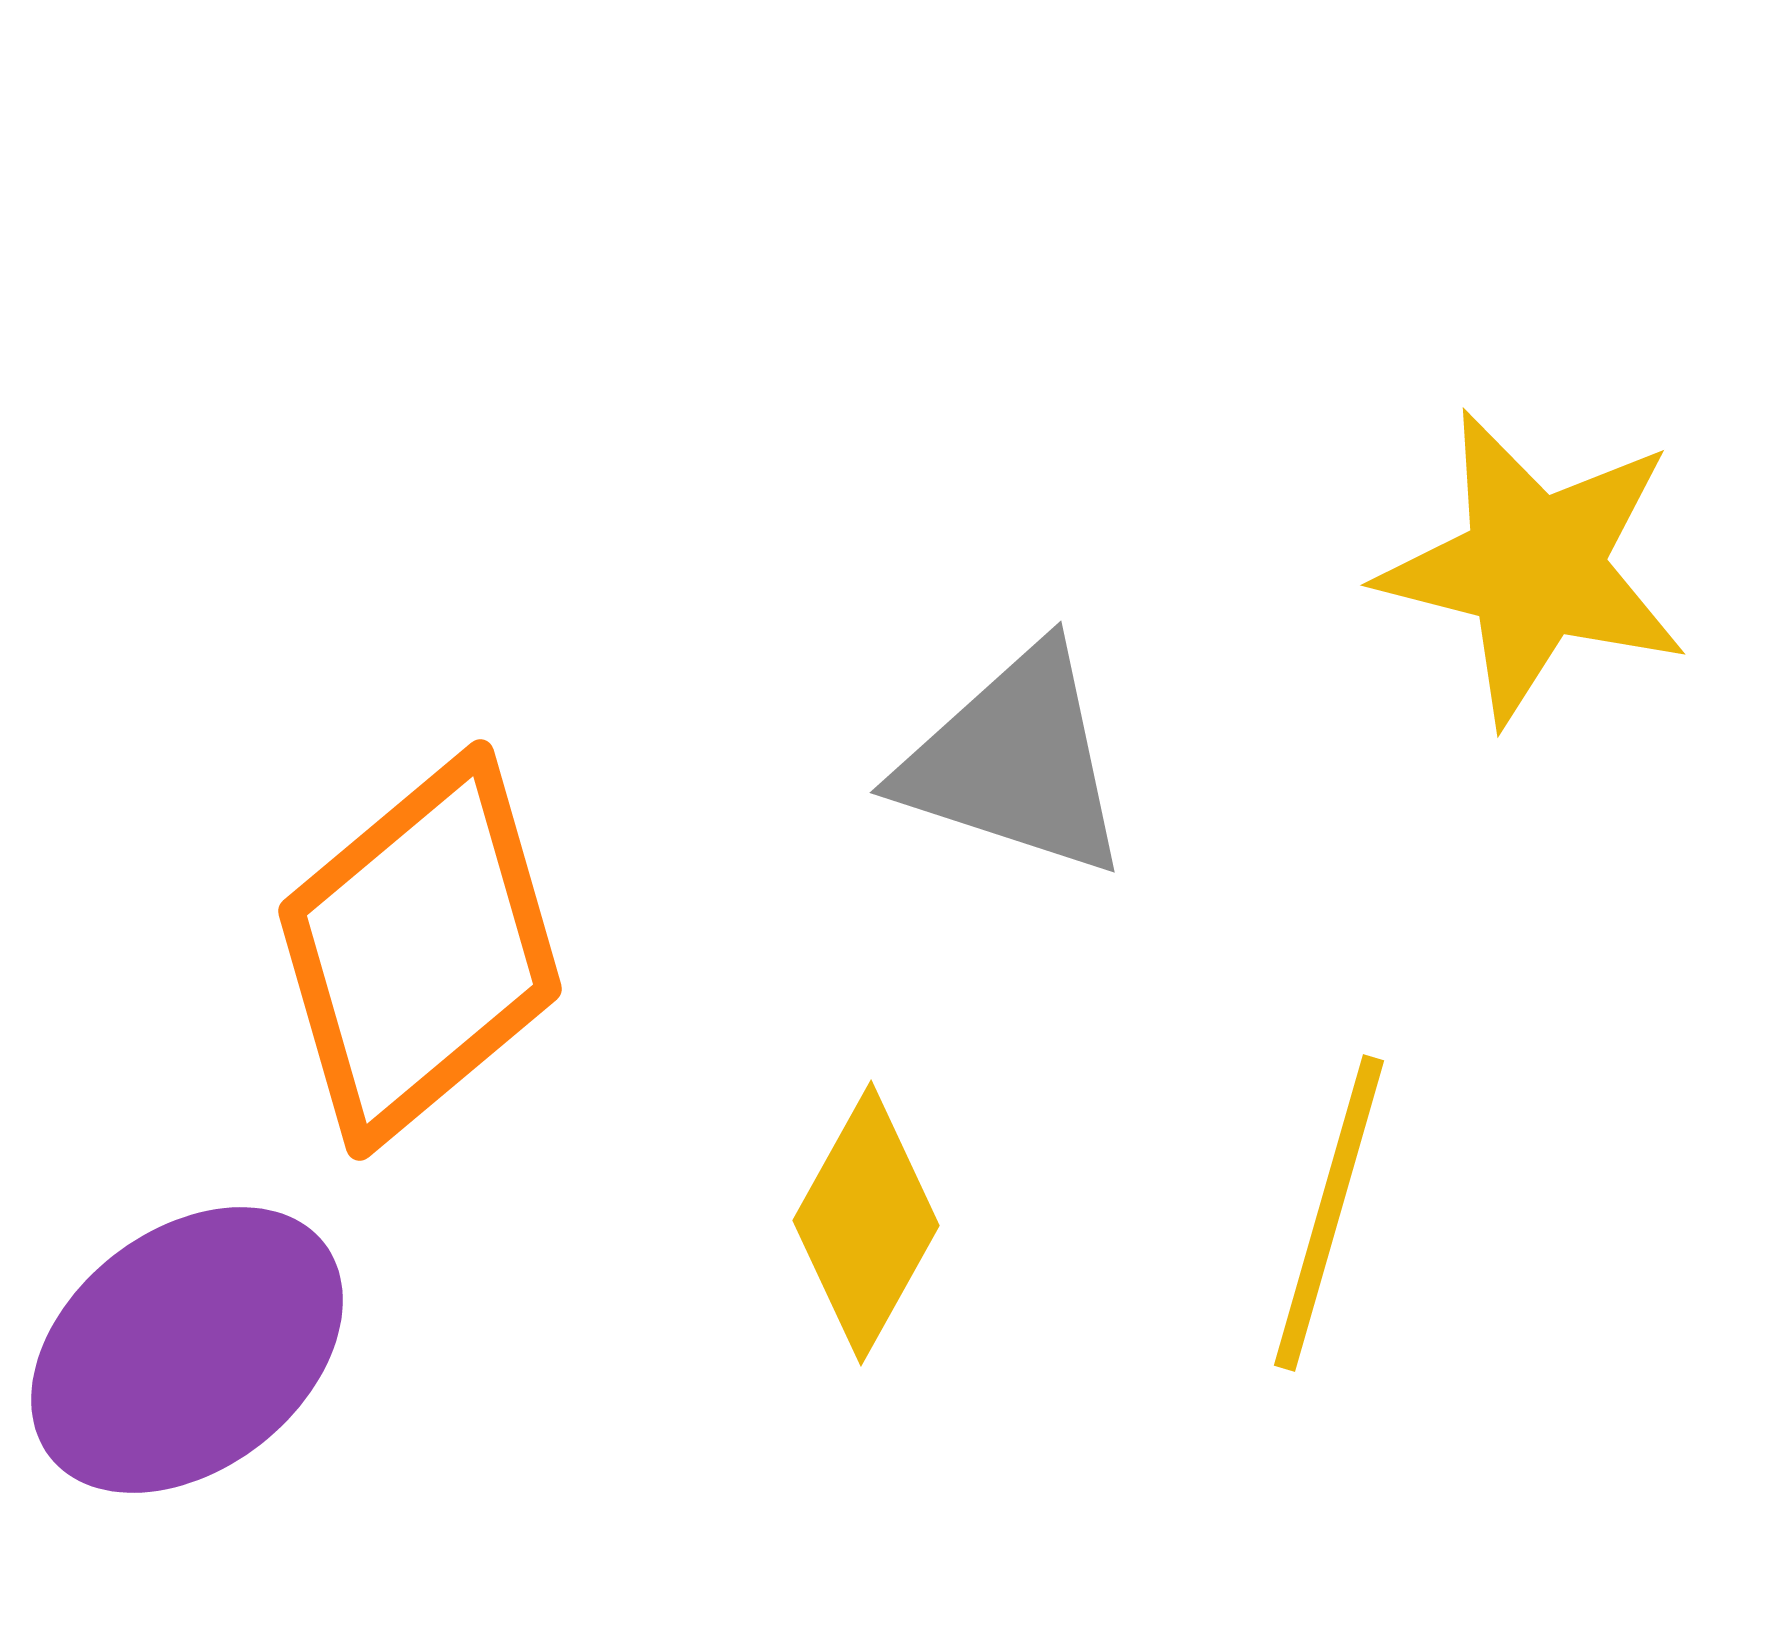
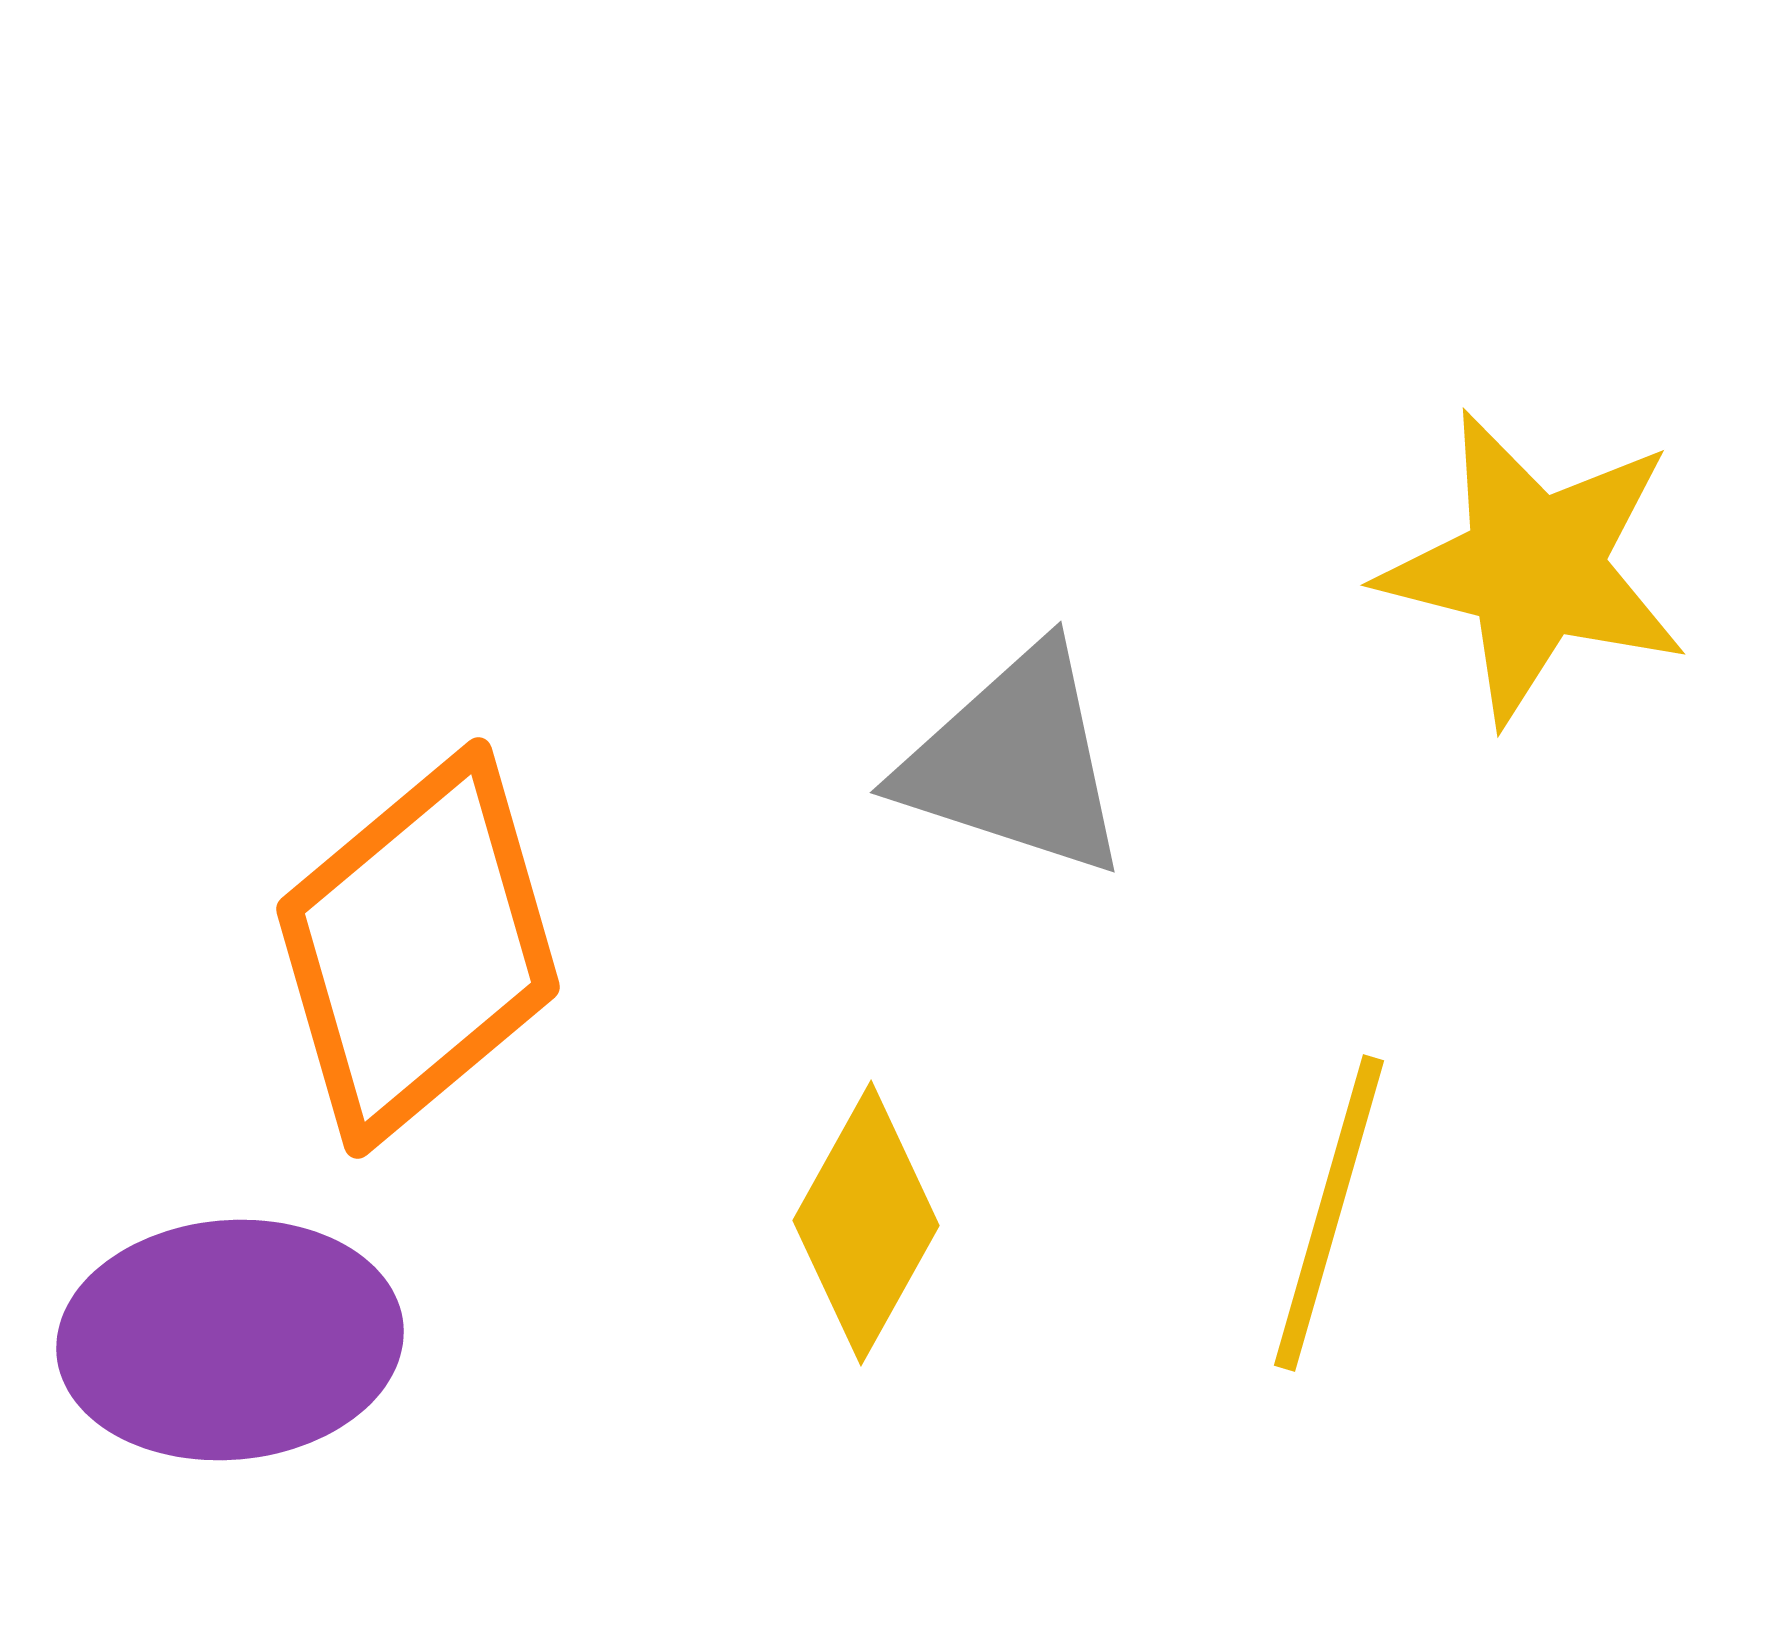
orange diamond: moved 2 px left, 2 px up
purple ellipse: moved 43 px right, 10 px up; rotated 33 degrees clockwise
